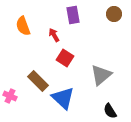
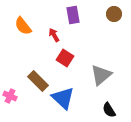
orange semicircle: rotated 18 degrees counterclockwise
black semicircle: moved 1 px left, 1 px up
